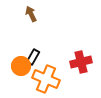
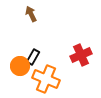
red cross: moved 7 px up; rotated 10 degrees counterclockwise
orange circle: moved 1 px left
